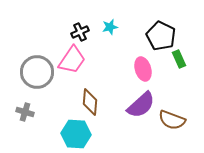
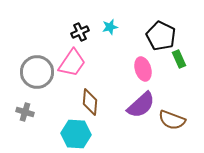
pink trapezoid: moved 3 px down
